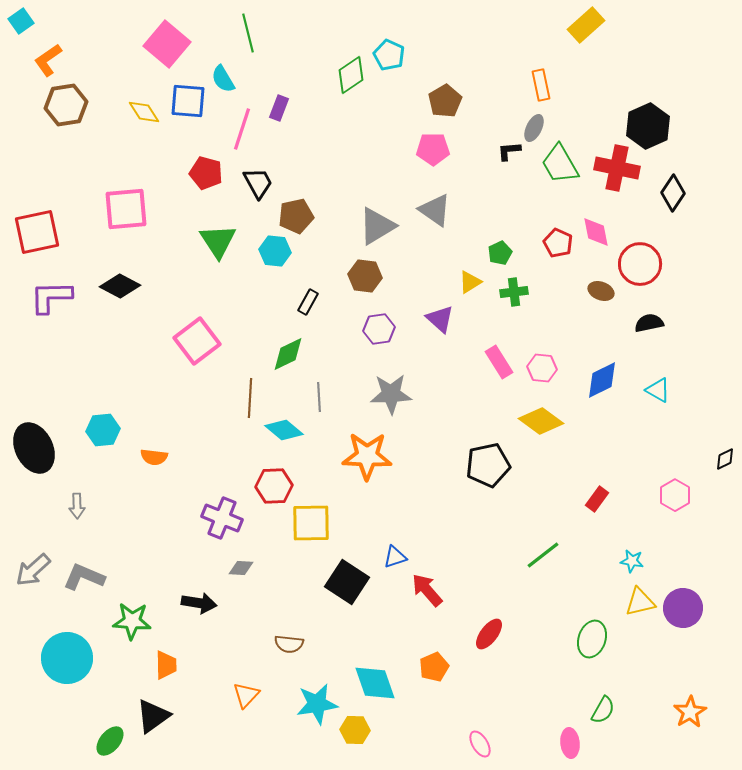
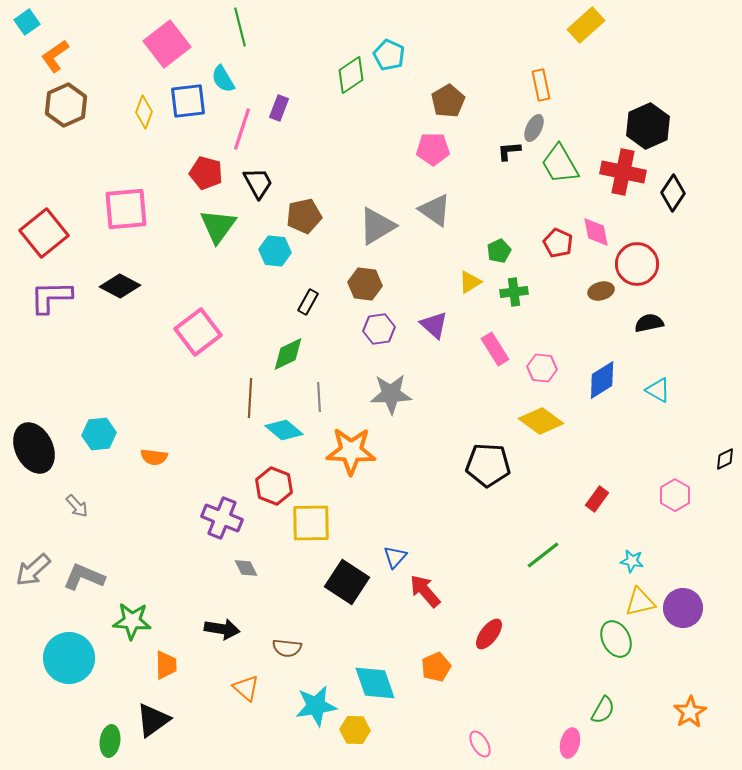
cyan square at (21, 21): moved 6 px right, 1 px down
green line at (248, 33): moved 8 px left, 6 px up
pink square at (167, 44): rotated 12 degrees clockwise
orange L-shape at (48, 60): moved 7 px right, 4 px up
blue square at (188, 101): rotated 12 degrees counterclockwise
brown pentagon at (445, 101): moved 3 px right
brown hexagon at (66, 105): rotated 15 degrees counterclockwise
yellow diamond at (144, 112): rotated 52 degrees clockwise
red cross at (617, 168): moved 6 px right, 4 px down
brown pentagon at (296, 216): moved 8 px right
red square at (37, 232): moved 7 px right, 1 px down; rotated 27 degrees counterclockwise
green triangle at (218, 241): moved 15 px up; rotated 9 degrees clockwise
green pentagon at (500, 253): moved 1 px left, 2 px up
red circle at (640, 264): moved 3 px left
brown hexagon at (365, 276): moved 8 px down
brown ellipse at (601, 291): rotated 35 degrees counterclockwise
purple triangle at (440, 319): moved 6 px left, 6 px down
pink square at (197, 341): moved 1 px right, 9 px up
pink rectangle at (499, 362): moved 4 px left, 13 px up
blue diamond at (602, 380): rotated 6 degrees counterclockwise
cyan hexagon at (103, 430): moved 4 px left, 4 px down
orange star at (367, 456): moved 16 px left, 5 px up
black pentagon at (488, 465): rotated 15 degrees clockwise
red hexagon at (274, 486): rotated 24 degrees clockwise
gray arrow at (77, 506): rotated 40 degrees counterclockwise
blue triangle at (395, 557): rotated 30 degrees counterclockwise
gray diamond at (241, 568): moved 5 px right; rotated 60 degrees clockwise
red arrow at (427, 590): moved 2 px left, 1 px down
black arrow at (199, 603): moved 23 px right, 26 px down
green ellipse at (592, 639): moved 24 px right; rotated 45 degrees counterclockwise
brown semicircle at (289, 644): moved 2 px left, 4 px down
cyan circle at (67, 658): moved 2 px right
orange pentagon at (434, 667): moved 2 px right
orange triangle at (246, 695): moved 7 px up; rotated 32 degrees counterclockwise
cyan star at (317, 704): moved 1 px left, 2 px down
black triangle at (153, 716): moved 4 px down
green ellipse at (110, 741): rotated 32 degrees counterclockwise
pink ellipse at (570, 743): rotated 20 degrees clockwise
